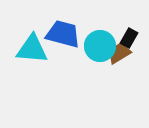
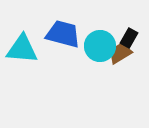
cyan triangle: moved 10 px left
brown trapezoid: moved 1 px right
